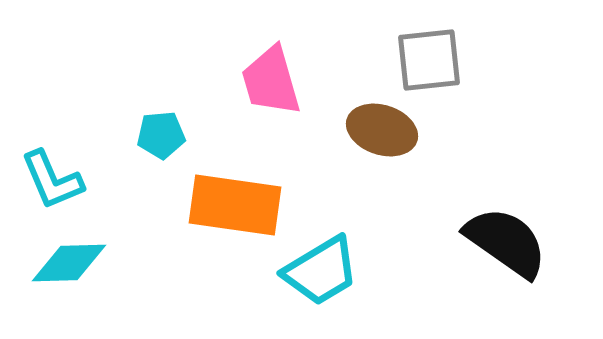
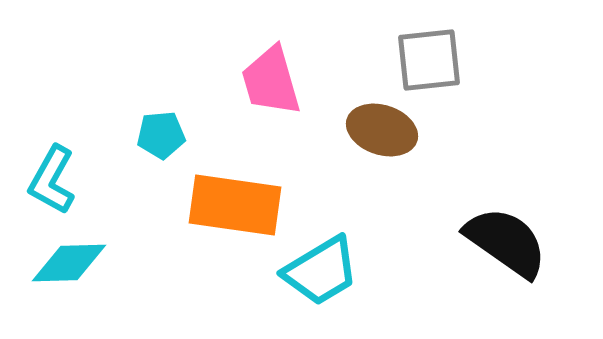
cyan L-shape: rotated 52 degrees clockwise
